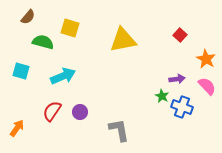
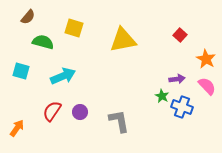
yellow square: moved 4 px right
gray L-shape: moved 9 px up
